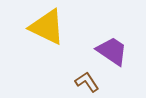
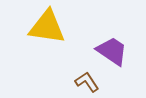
yellow triangle: rotated 18 degrees counterclockwise
